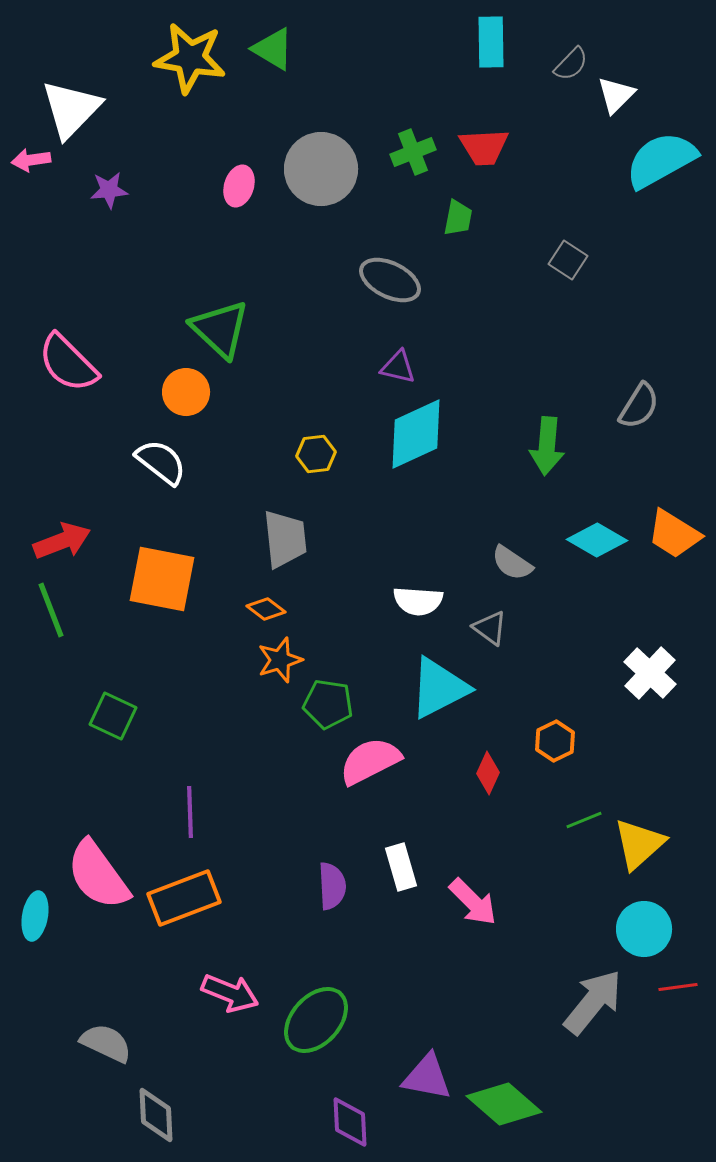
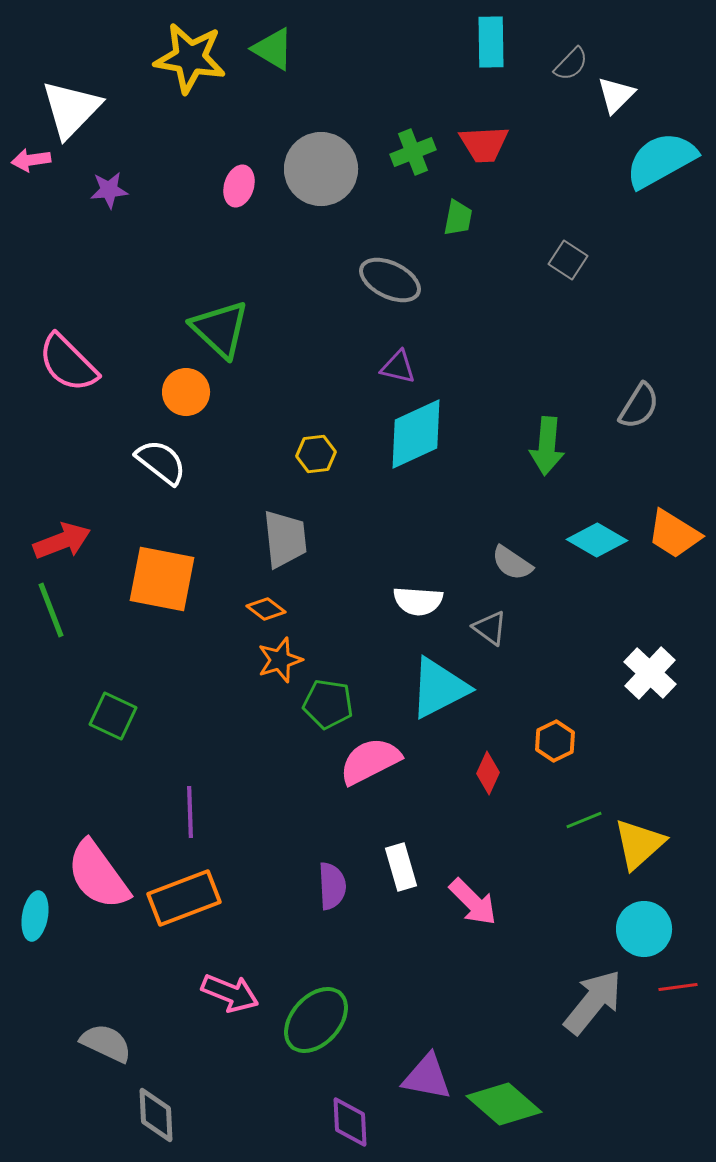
red trapezoid at (484, 147): moved 3 px up
